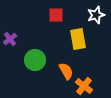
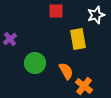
red square: moved 4 px up
green circle: moved 3 px down
